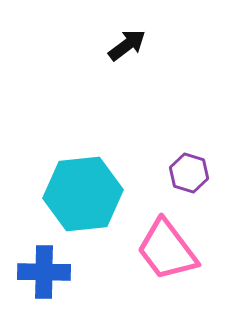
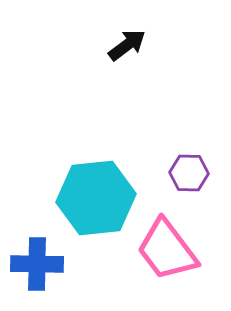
purple hexagon: rotated 15 degrees counterclockwise
cyan hexagon: moved 13 px right, 4 px down
blue cross: moved 7 px left, 8 px up
